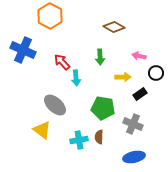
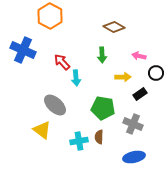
green arrow: moved 2 px right, 2 px up
cyan cross: moved 1 px down
